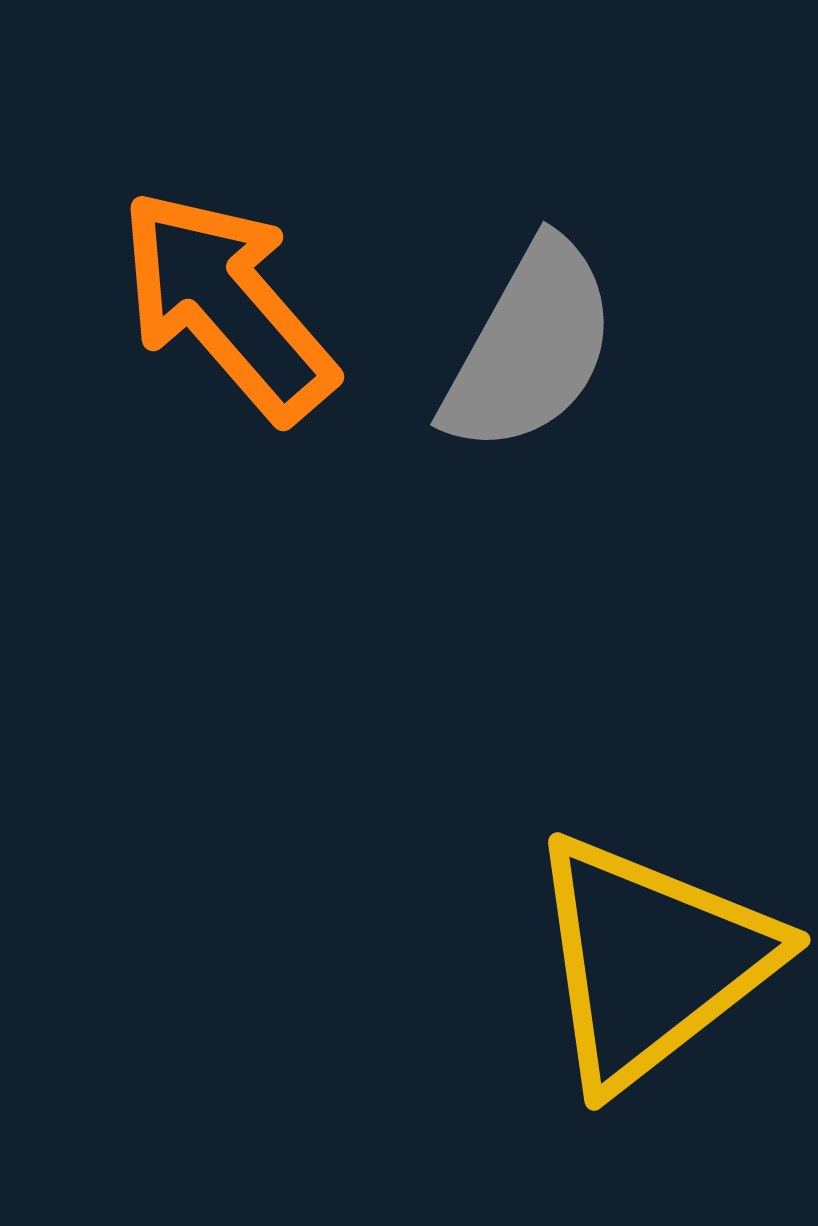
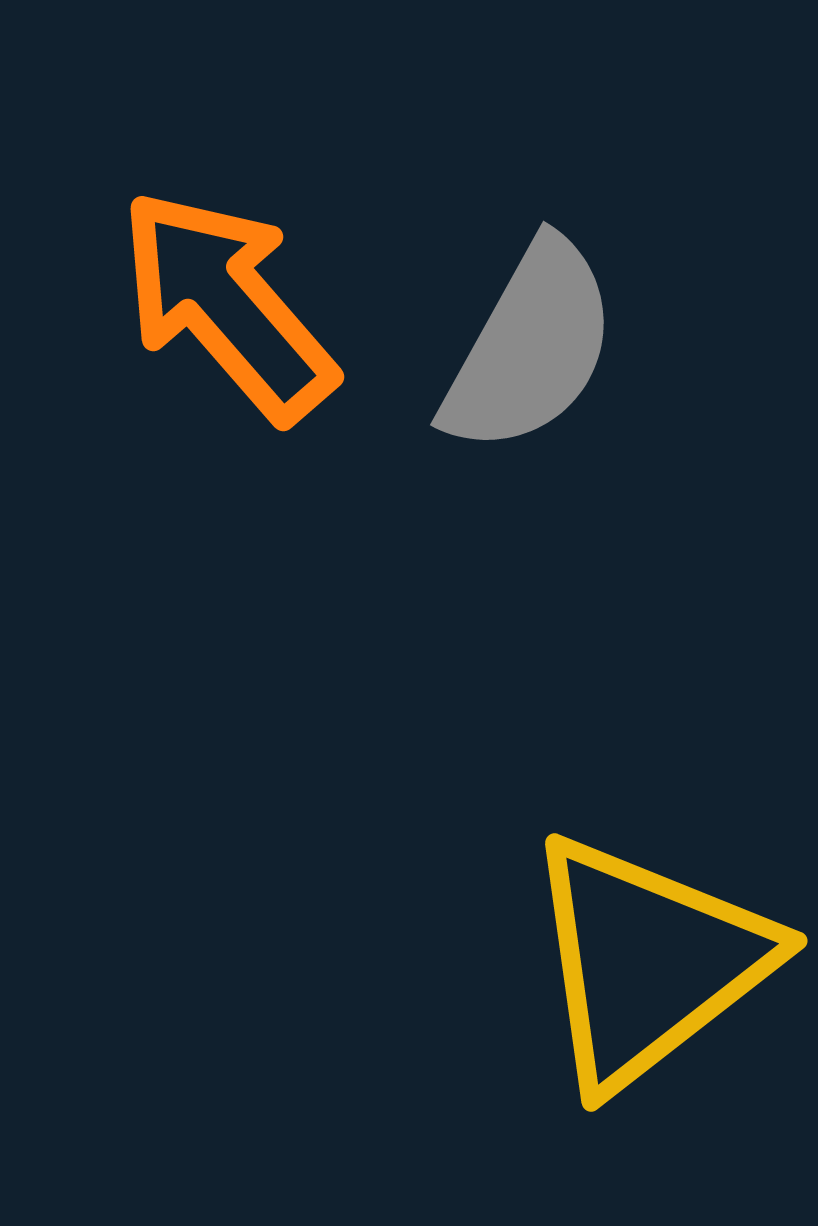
yellow triangle: moved 3 px left, 1 px down
